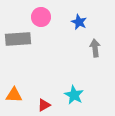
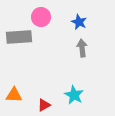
gray rectangle: moved 1 px right, 2 px up
gray arrow: moved 13 px left
